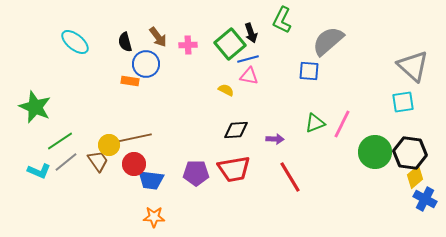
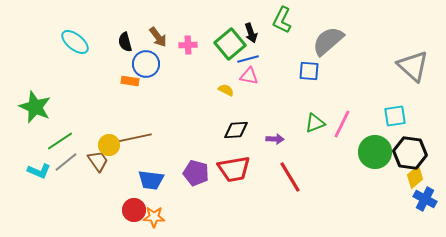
cyan square: moved 8 px left, 14 px down
red circle: moved 46 px down
purple pentagon: rotated 15 degrees clockwise
